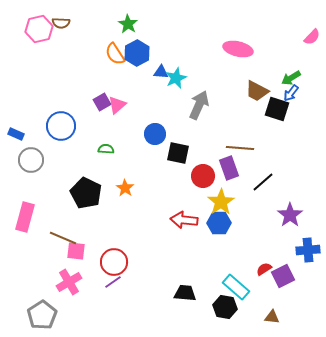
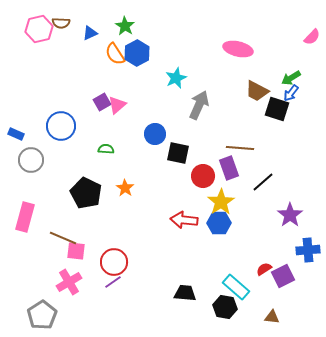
green star at (128, 24): moved 3 px left, 2 px down
blue triangle at (161, 72): moved 71 px left, 39 px up; rotated 28 degrees counterclockwise
